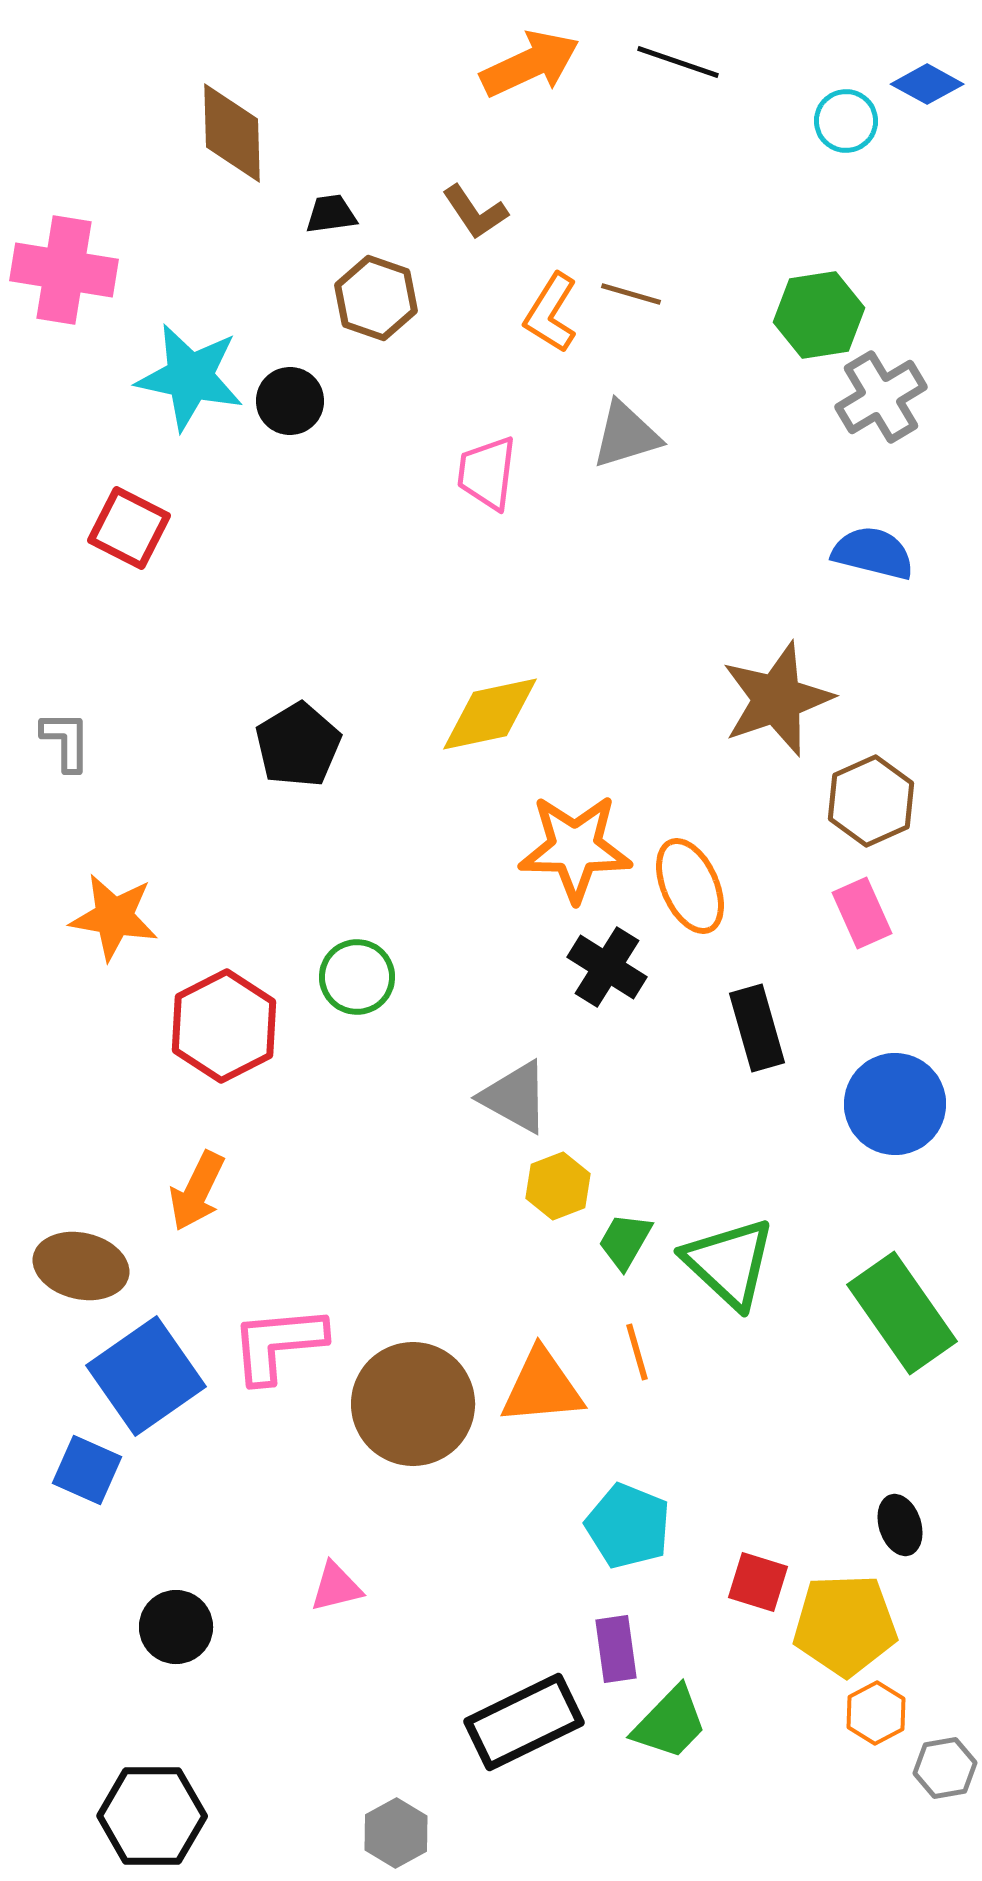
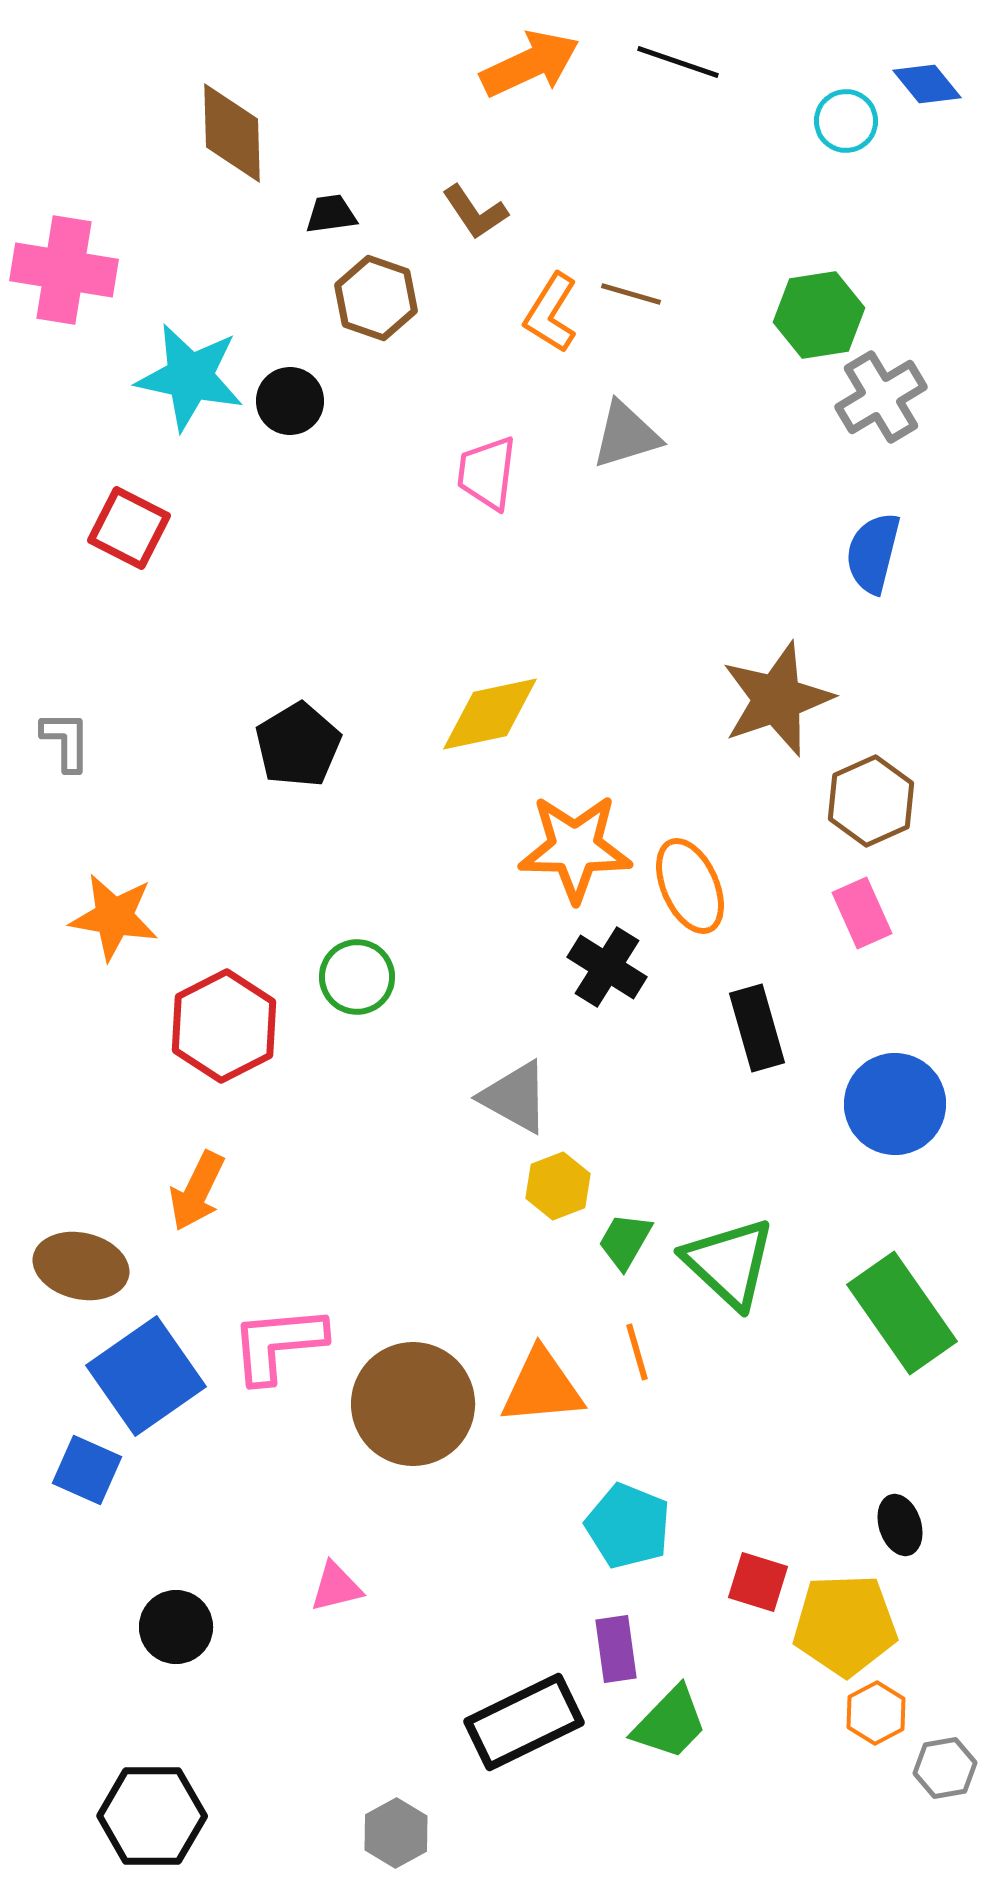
blue diamond at (927, 84): rotated 22 degrees clockwise
blue semicircle at (873, 553): rotated 90 degrees counterclockwise
